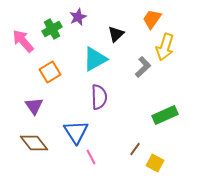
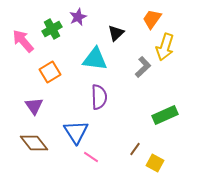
black triangle: moved 1 px up
cyan triangle: rotated 36 degrees clockwise
pink line: rotated 28 degrees counterclockwise
